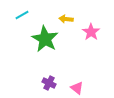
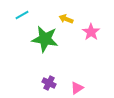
yellow arrow: rotated 16 degrees clockwise
green star: rotated 20 degrees counterclockwise
pink triangle: rotated 48 degrees clockwise
